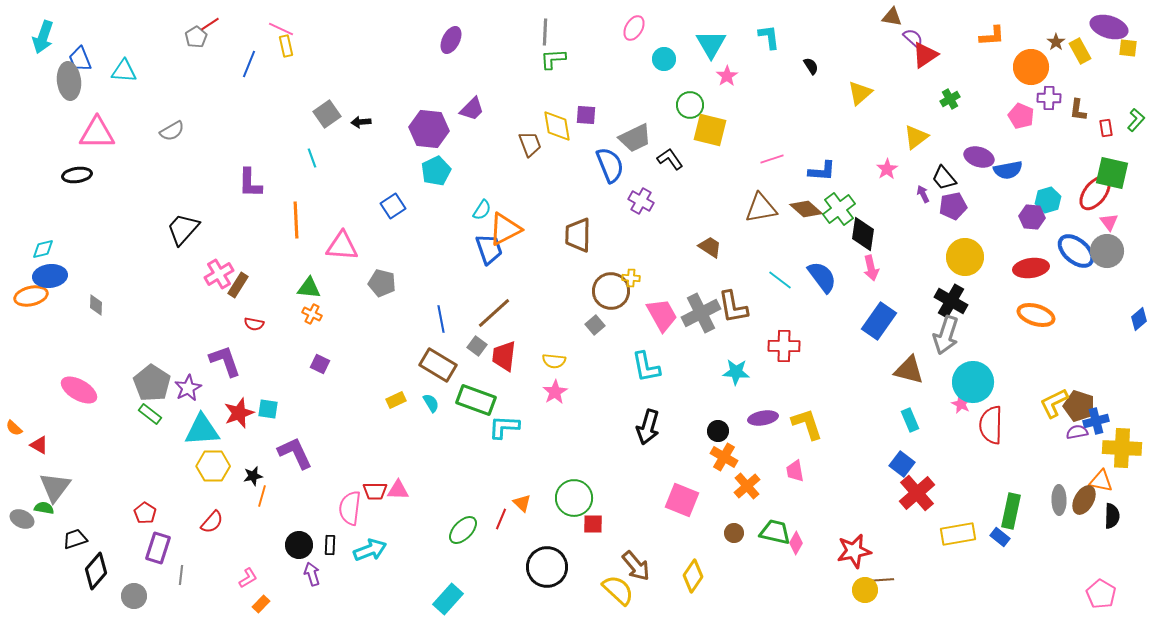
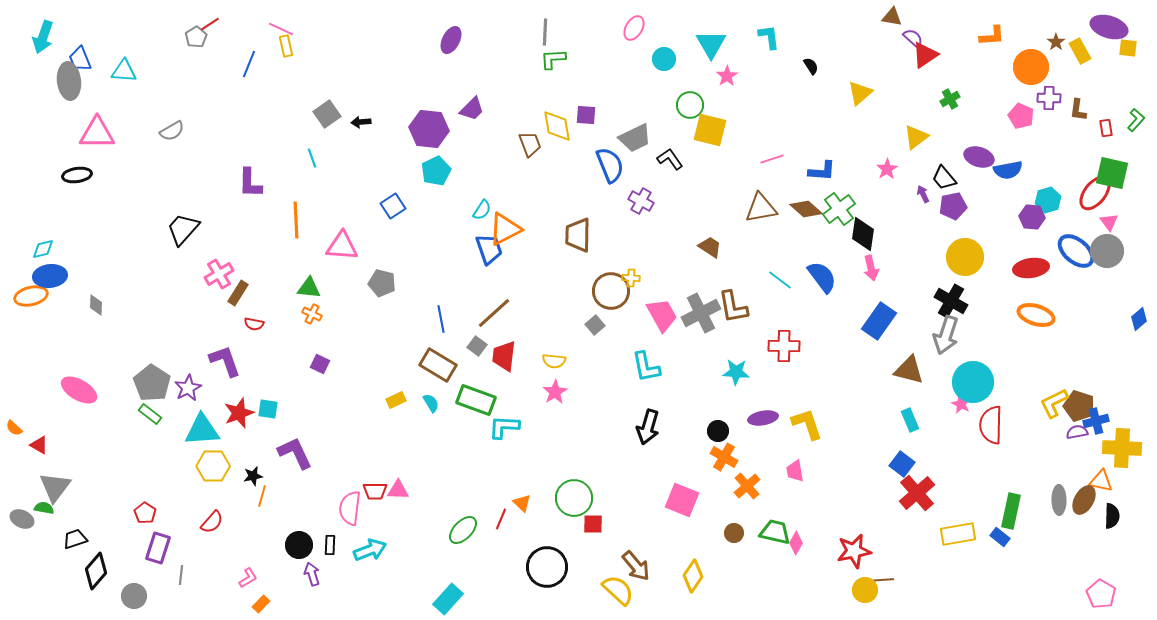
brown rectangle at (238, 285): moved 8 px down
